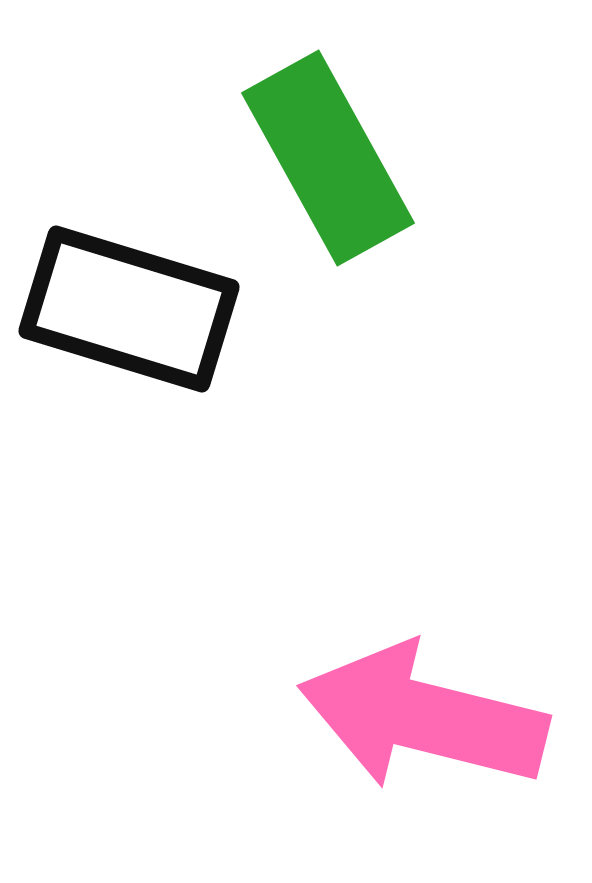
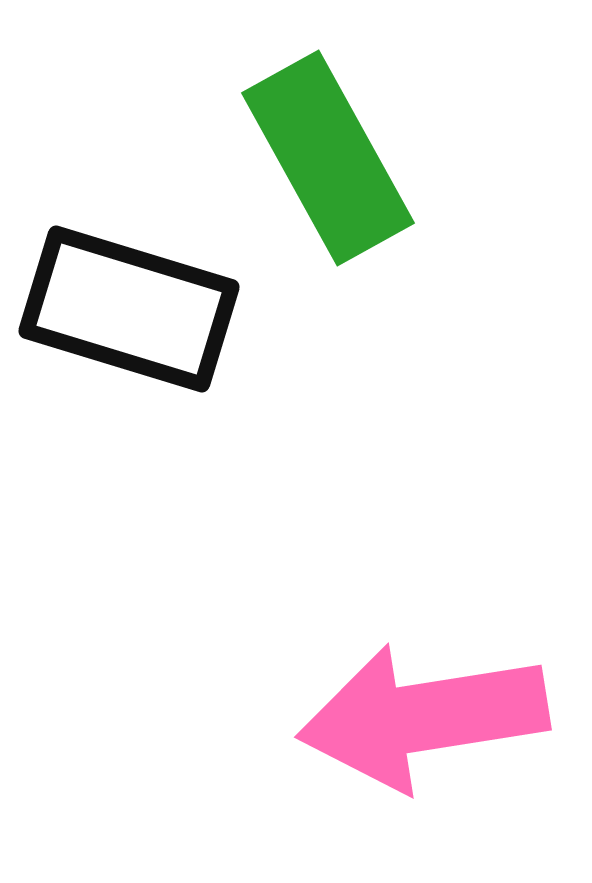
pink arrow: rotated 23 degrees counterclockwise
